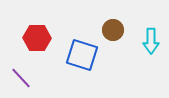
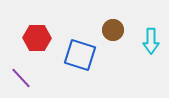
blue square: moved 2 px left
